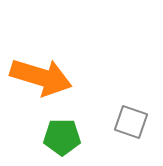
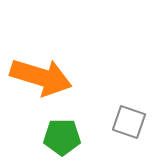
gray square: moved 2 px left
